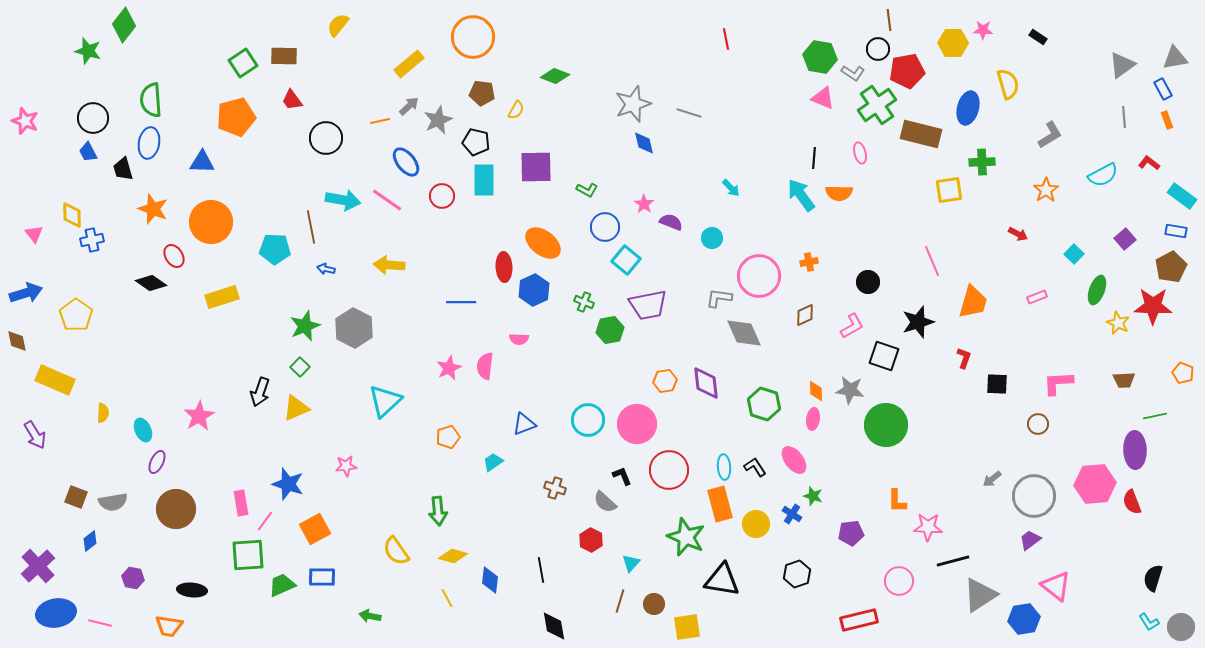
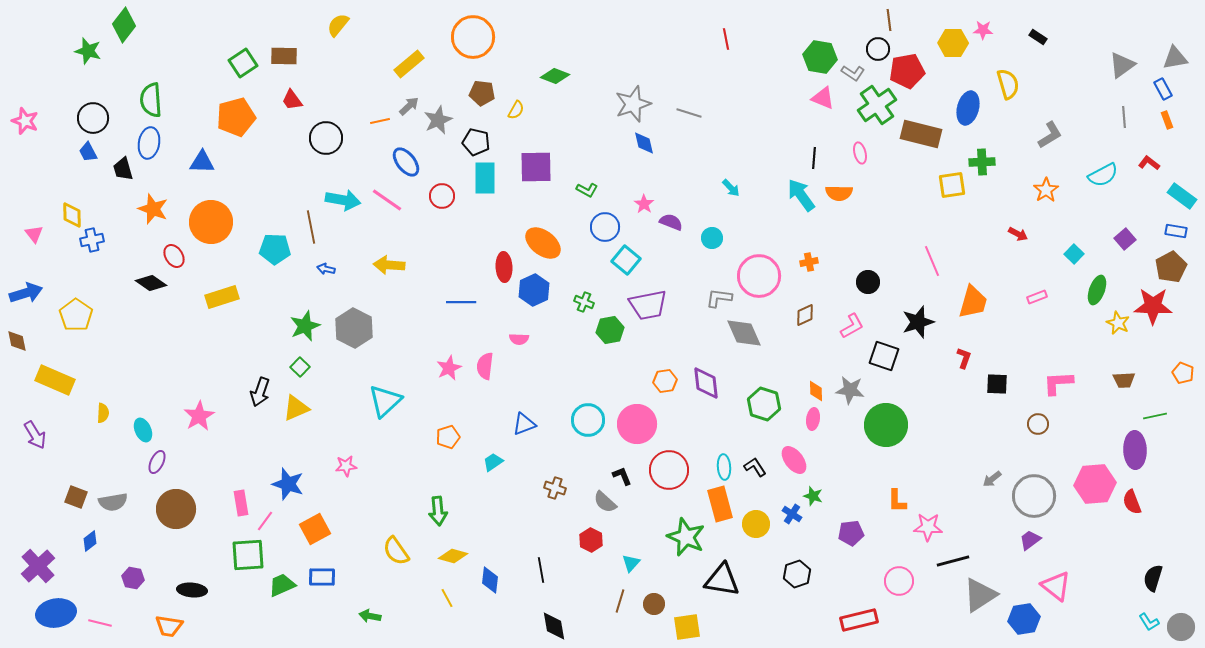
cyan rectangle at (484, 180): moved 1 px right, 2 px up
yellow square at (949, 190): moved 3 px right, 5 px up
